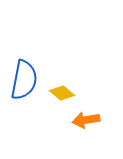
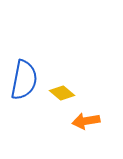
orange arrow: moved 1 px down
